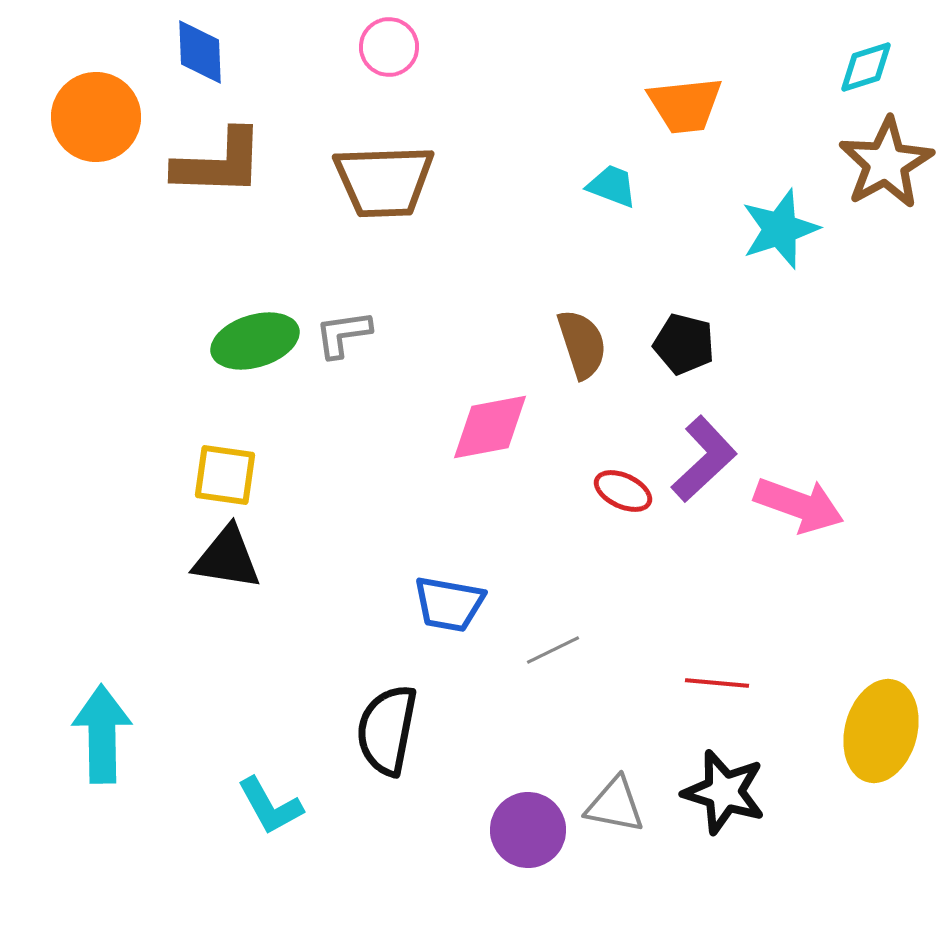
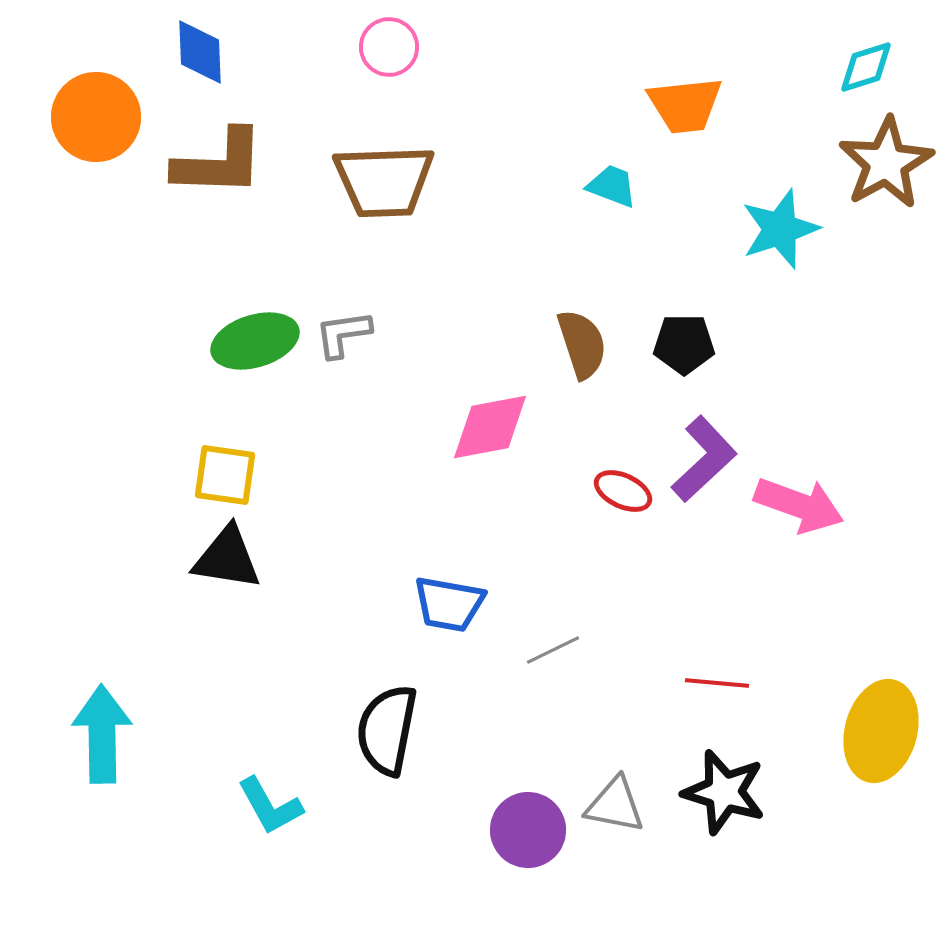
black pentagon: rotated 14 degrees counterclockwise
